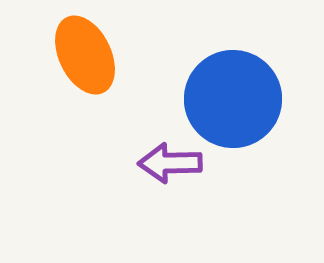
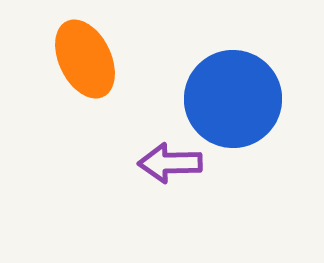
orange ellipse: moved 4 px down
